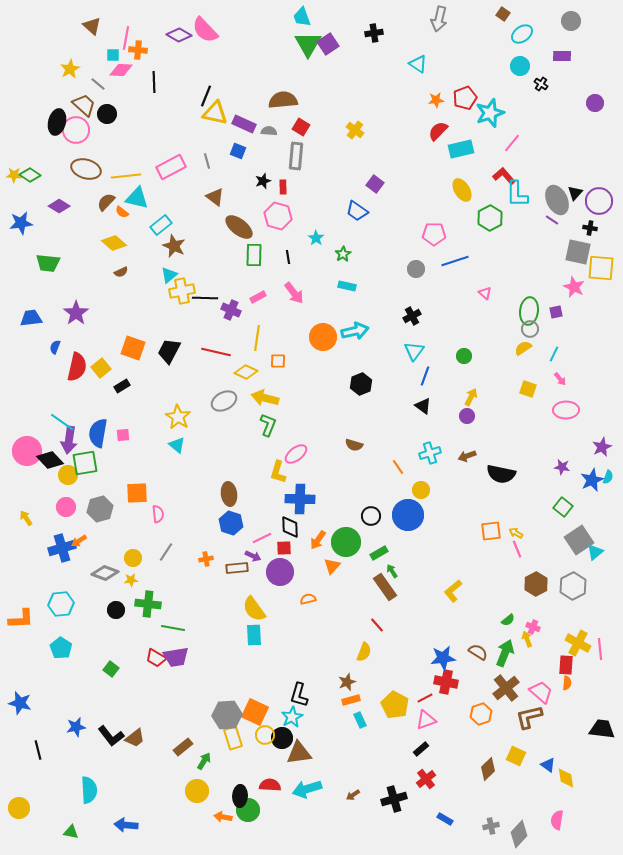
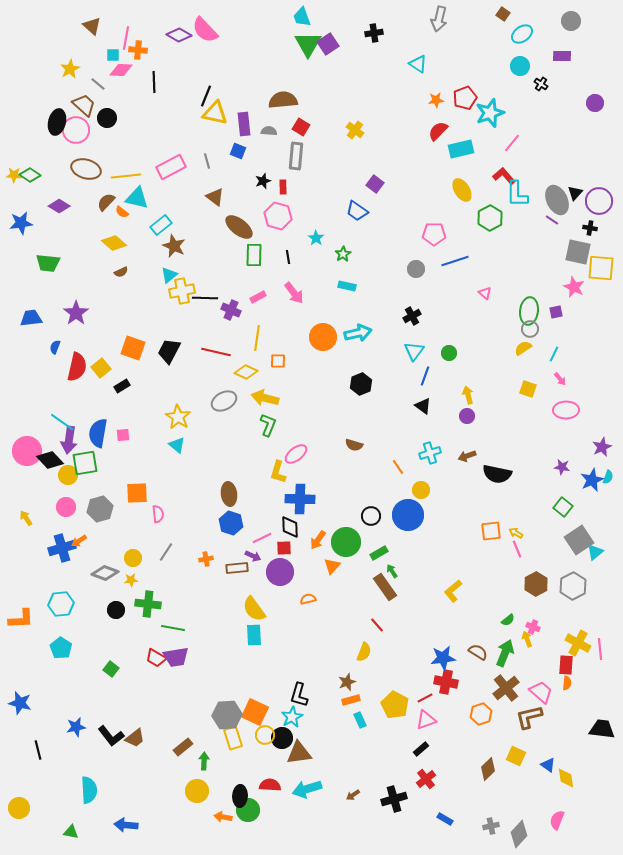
black circle at (107, 114): moved 4 px down
purple rectangle at (244, 124): rotated 60 degrees clockwise
cyan arrow at (355, 331): moved 3 px right, 2 px down
green circle at (464, 356): moved 15 px left, 3 px up
yellow arrow at (471, 397): moved 3 px left, 2 px up; rotated 42 degrees counterclockwise
black semicircle at (501, 474): moved 4 px left
green arrow at (204, 761): rotated 30 degrees counterclockwise
pink semicircle at (557, 820): rotated 12 degrees clockwise
